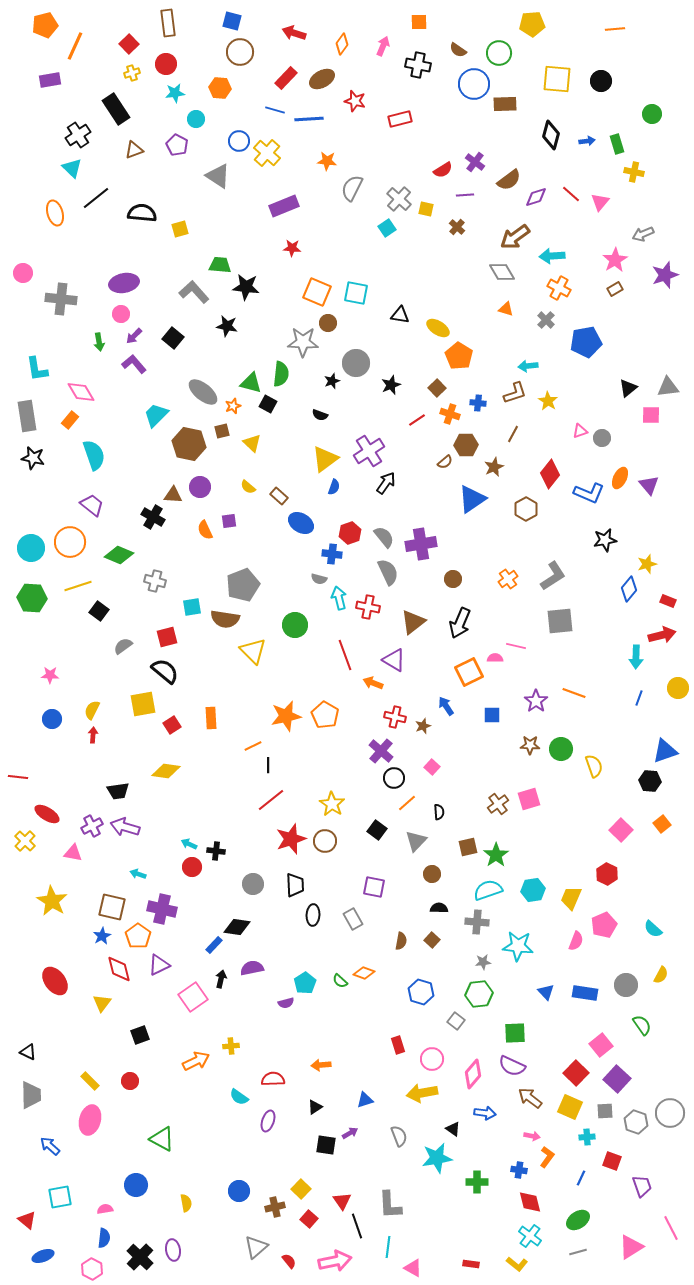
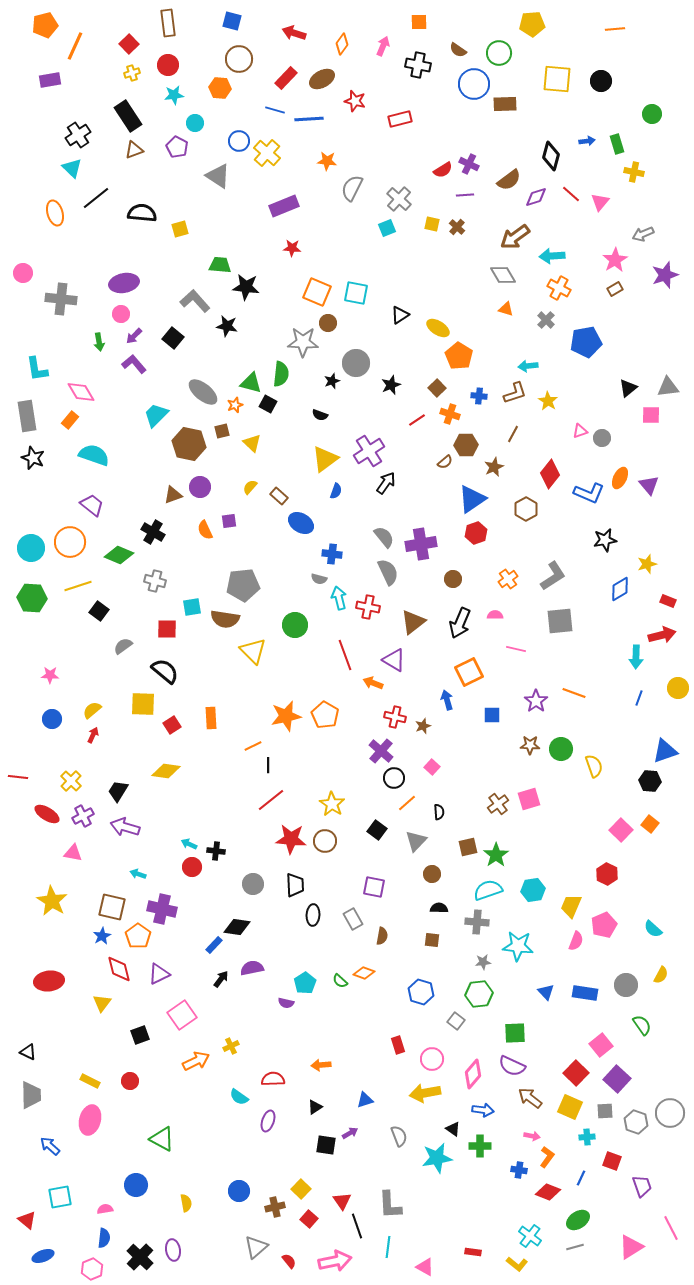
brown circle at (240, 52): moved 1 px left, 7 px down
red circle at (166, 64): moved 2 px right, 1 px down
cyan star at (175, 93): moved 1 px left, 2 px down
black rectangle at (116, 109): moved 12 px right, 7 px down
cyan circle at (196, 119): moved 1 px left, 4 px down
black diamond at (551, 135): moved 21 px down
purple pentagon at (177, 145): moved 2 px down
purple cross at (475, 162): moved 6 px left, 2 px down; rotated 12 degrees counterclockwise
yellow square at (426, 209): moved 6 px right, 15 px down
cyan square at (387, 228): rotated 12 degrees clockwise
gray diamond at (502, 272): moved 1 px right, 3 px down
gray L-shape at (194, 292): moved 1 px right, 9 px down
black triangle at (400, 315): rotated 42 degrees counterclockwise
blue cross at (478, 403): moved 1 px right, 7 px up
orange star at (233, 406): moved 2 px right, 1 px up
cyan semicircle at (94, 455): rotated 52 degrees counterclockwise
black star at (33, 458): rotated 10 degrees clockwise
yellow semicircle at (248, 487): moved 2 px right; rotated 91 degrees clockwise
blue semicircle at (334, 487): moved 2 px right, 4 px down
brown triangle at (173, 495): rotated 24 degrees counterclockwise
black cross at (153, 517): moved 15 px down
red hexagon at (350, 533): moved 126 px right
gray pentagon at (243, 585): rotated 16 degrees clockwise
blue diamond at (629, 589): moved 9 px left; rotated 20 degrees clockwise
red square at (167, 637): moved 8 px up; rotated 15 degrees clockwise
pink line at (516, 646): moved 3 px down
pink semicircle at (495, 658): moved 43 px up
yellow square at (143, 704): rotated 12 degrees clockwise
blue arrow at (446, 706): moved 1 px right, 6 px up; rotated 18 degrees clockwise
yellow semicircle at (92, 710): rotated 24 degrees clockwise
red arrow at (93, 735): rotated 21 degrees clockwise
black trapezoid at (118, 791): rotated 130 degrees clockwise
orange square at (662, 824): moved 12 px left; rotated 12 degrees counterclockwise
purple cross at (92, 826): moved 9 px left, 10 px up
red star at (291, 839): rotated 24 degrees clockwise
yellow cross at (25, 841): moved 46 px right, 60 px up
yellow trapezoid at (571, 898): moved 8 px down
brown square at (432, 940): rotated 35 degrees counterclockwise
brown semicircle at (401, 941): moved 19 px left, 5 px up
purple triangle at (159, 965): moved 9 px down
black arrow at (221, 979): rotated 24 degrees clockwise
red ellipse at (55, 981): moved 6 px left; rotated 60 degrees counterclockwise
pink square at (193, 997): moved 11 px left, 18 px down
purple semicircle at (286, 1003): rotated 28 degrees clockwise
yellow cross at (231, 1046): rotated 21 degrees counterclockwise
yellow rectangle at (90, 1081): rotated 18 degrees counterclockwise
yellow arrow at (422, 1093): moved 3 px right
blue arrow at (485, 1113): moved 2 px left, 3 px up
green cross at (477, 1182): moved 3 px right, 36 px up
red diamond at (530, 1202): moved 18 px right, 10 px up; rotated 55 degrees counterclockwise
gray line at (578, 1252): moved 3 px left, 5 px up
red rectangle at (471, 1264): moved 2 px right, 12 px up
pink triangle at (413, 1268): moved 12 px right, 1 px up
pink hexagon at (92, 1269): rotated 10 degrees clockwise
